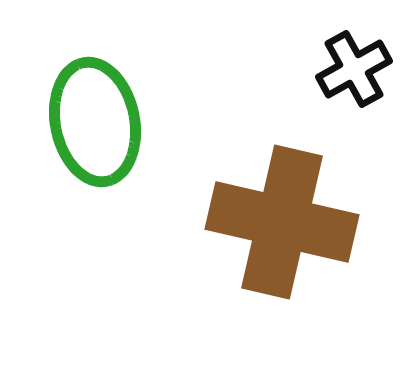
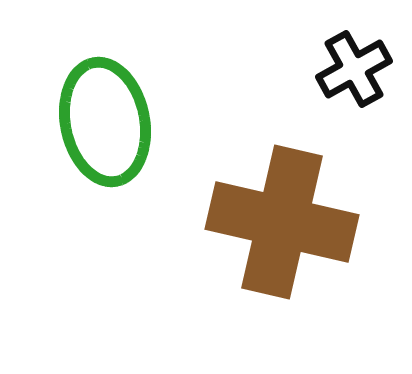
green ellipse: moved 10 px right
